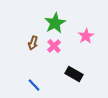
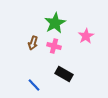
pink cross: rotated 32 degrees counterclockwise
black rectangle: moved 10 px left
